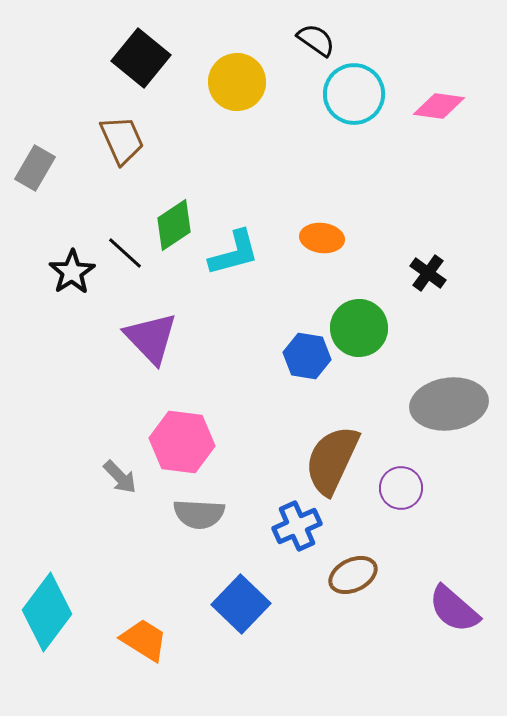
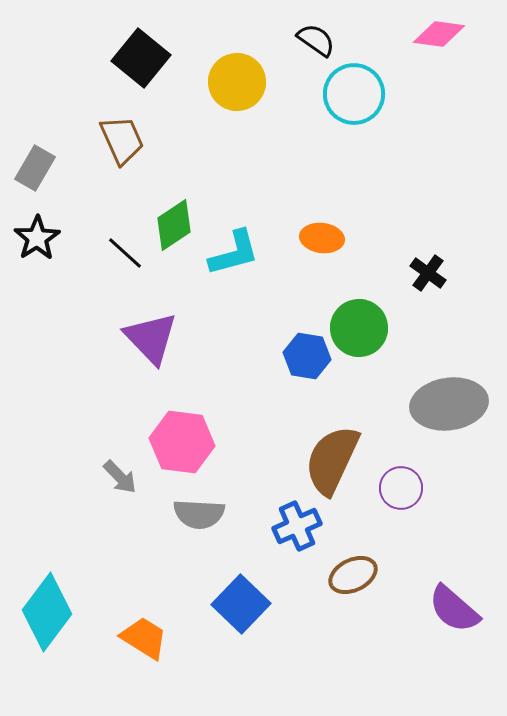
pink diamond: moved 72 px up
black star: moved 35 px left, 34 px up
orange trapezoid: moved 2 px up
